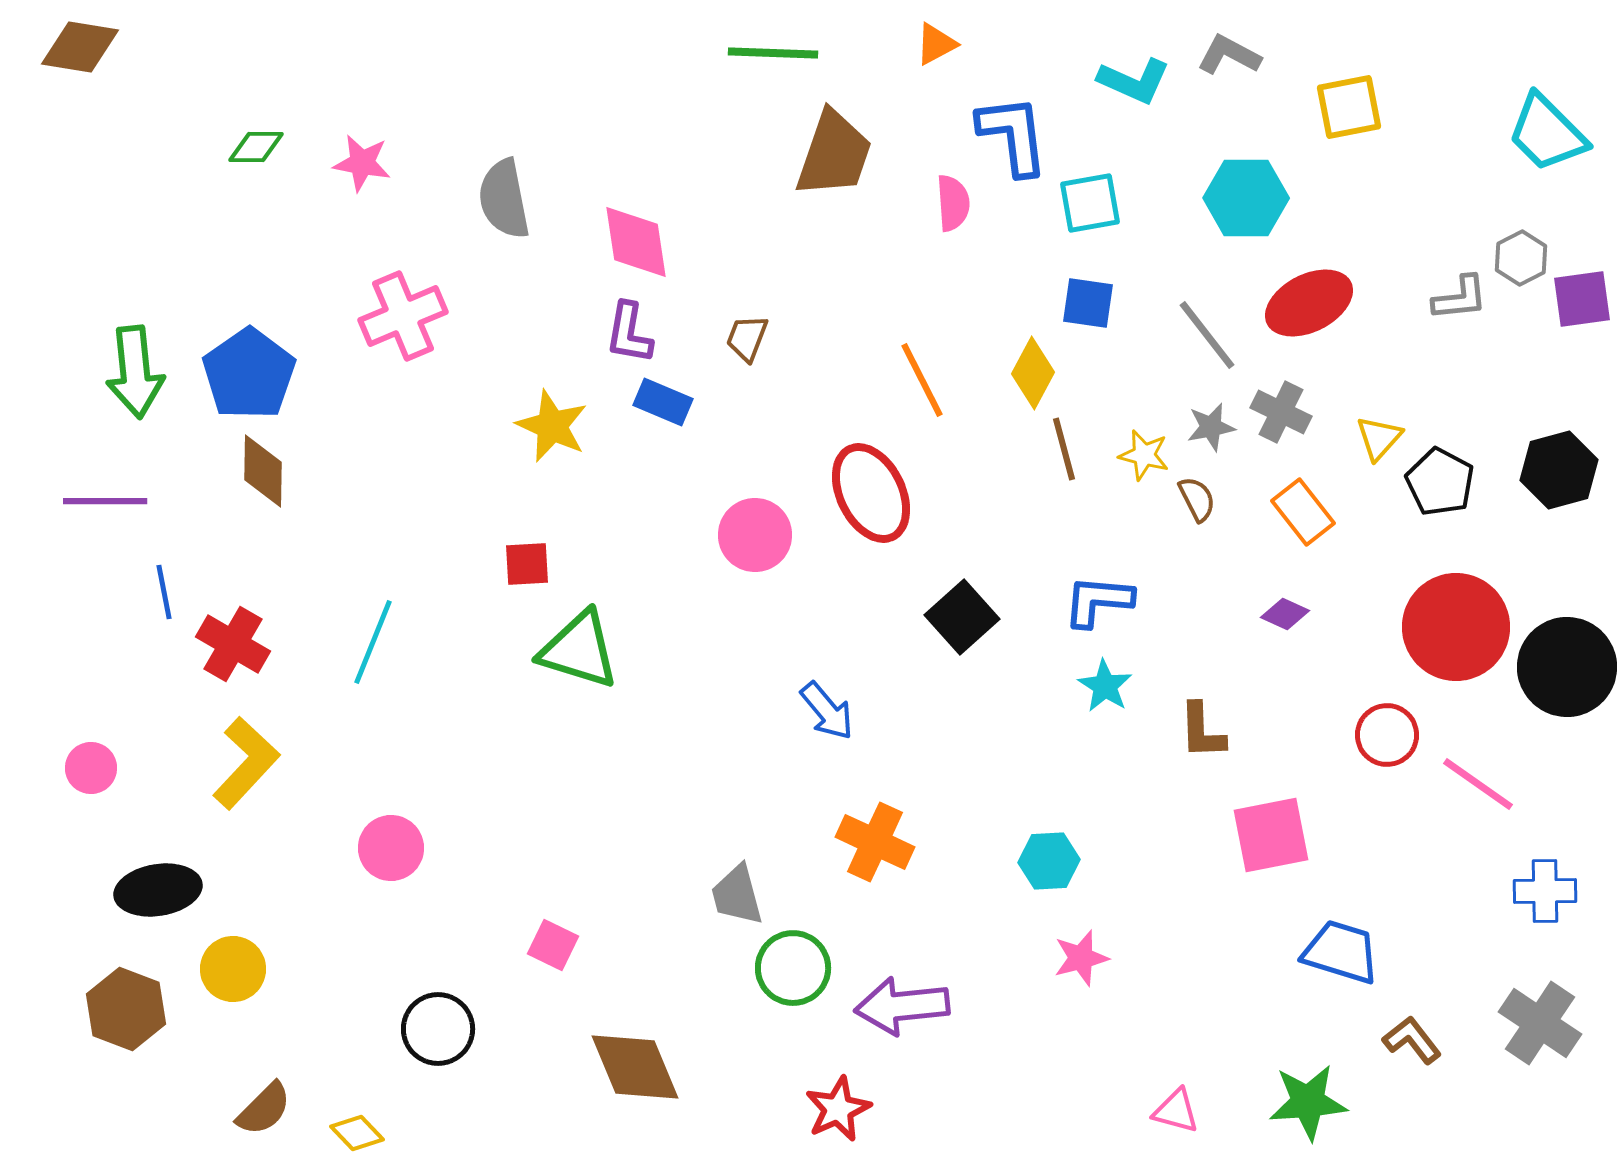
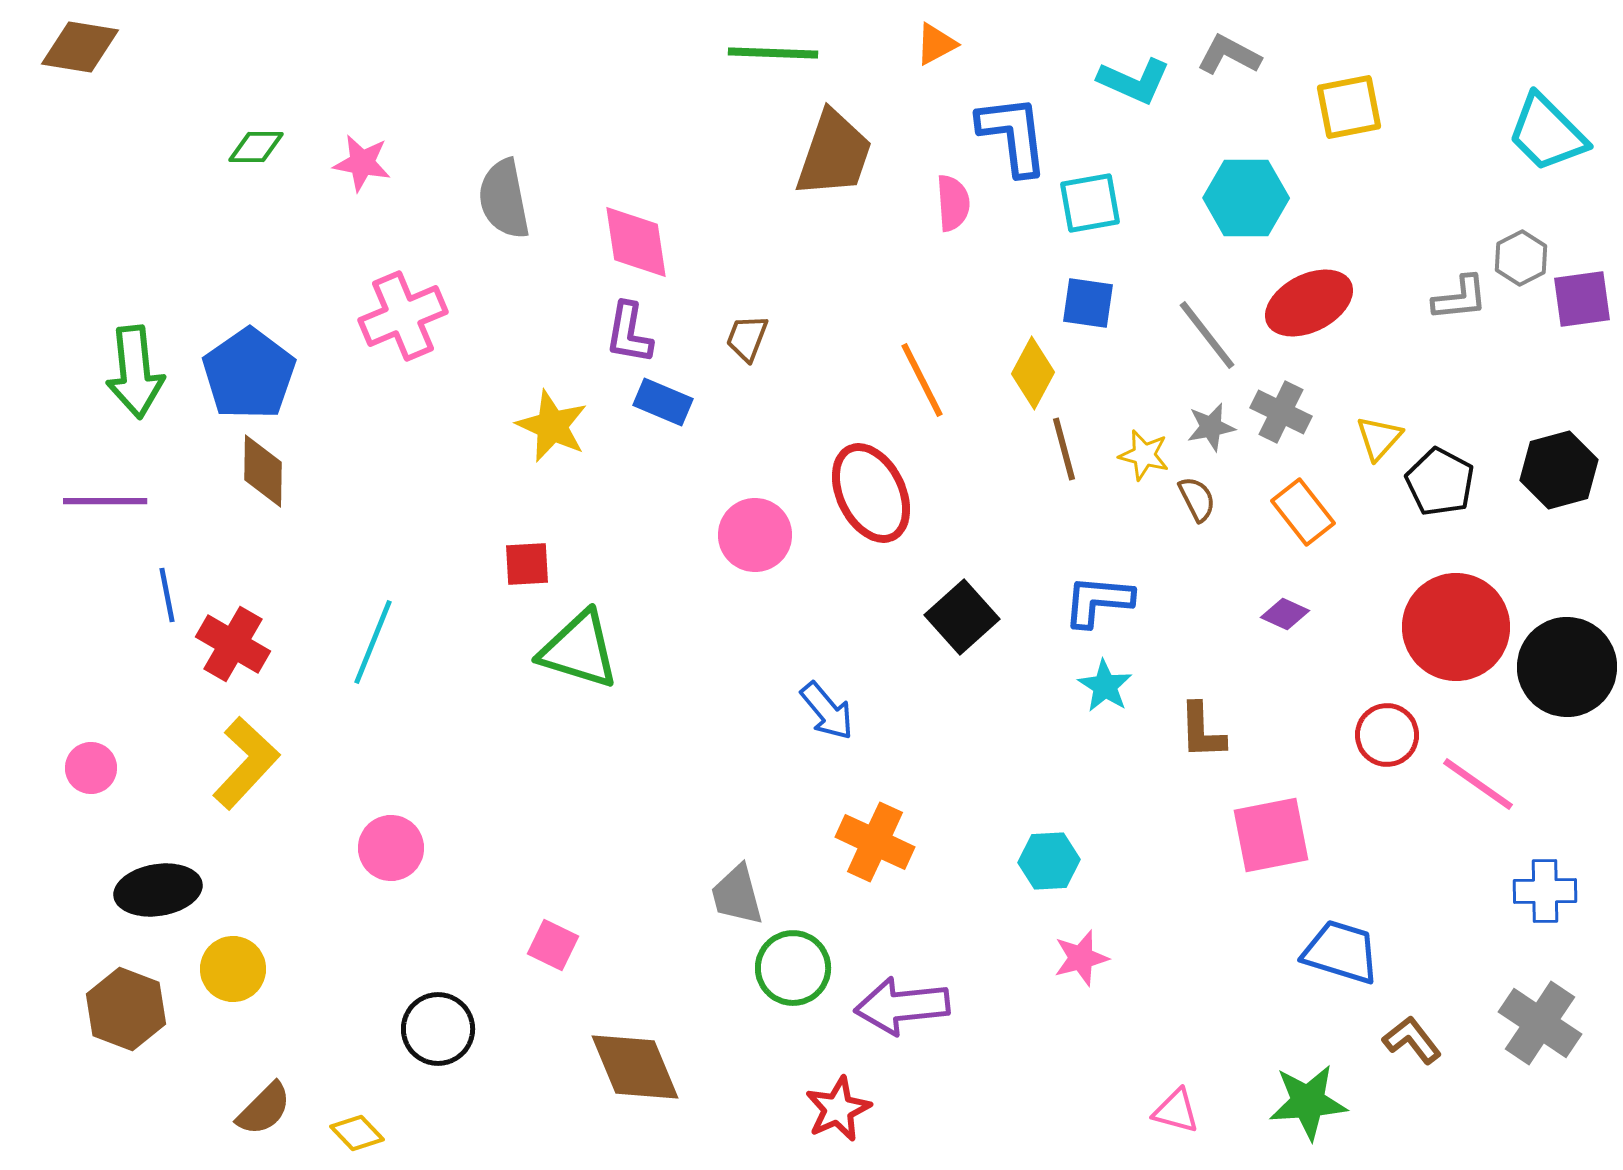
blue line at (164, 592): moved 3 px right, 3 px down
